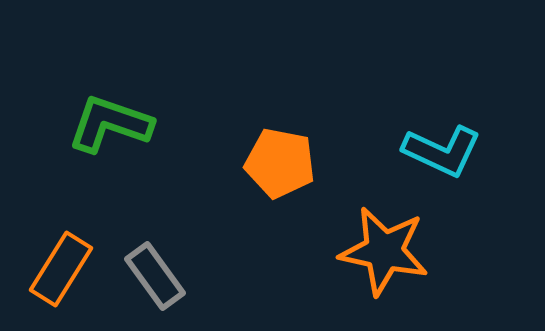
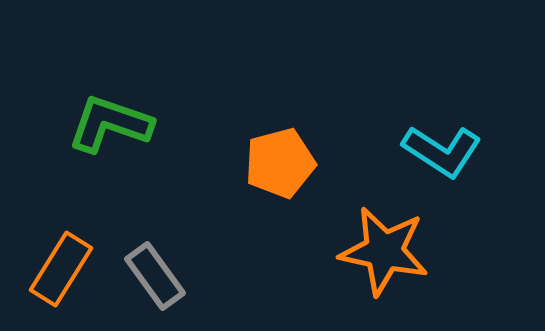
cyan L-shape: rotated 8 degrees clockwise
orange pentagon: rotated 26 degrees counterclockwise
